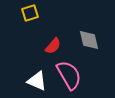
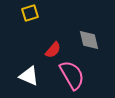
red semicircle: moved 4 px down
pink semicircle: moved 3 px right
white triangle: moved 8 px left, 5 px up
